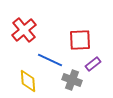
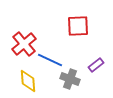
red cross: moved 14 px down
red square: moved 2 px left, 14 px up
purple rectangle: moved 3 px right, 1 px down
gray cross: moved 2 px left, 1 px up
